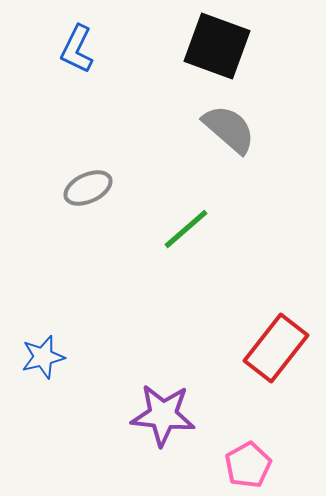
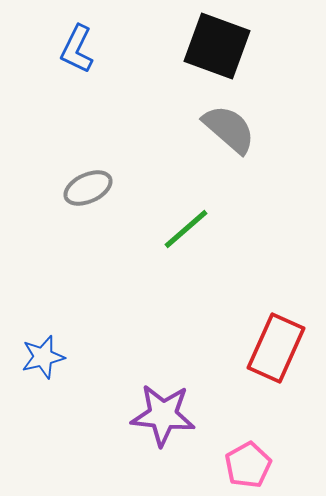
red rectangle: rotated 14 degrees counterclockwise
